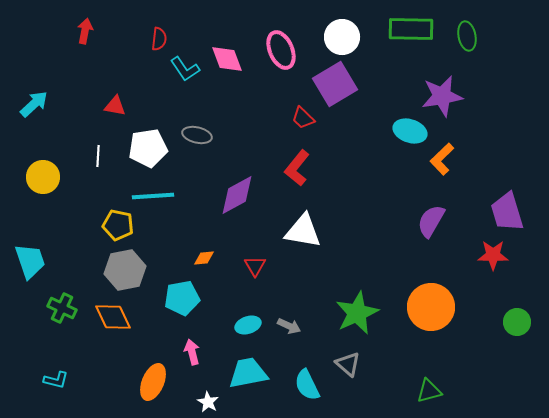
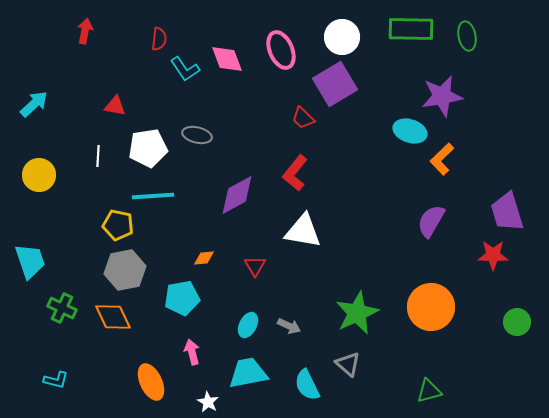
red L-shape at (297, 168): moved 2 px left, 5 px down
yellow circle at (43, 177): moved 4 px left, 2 px up
cyan ellipse at (248, 325): rotated 45 degrees counterclockwise
orange ellipse at (153, 382): moved 2 px left; rotated 48 degrees counterclockwise
